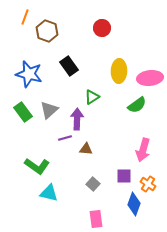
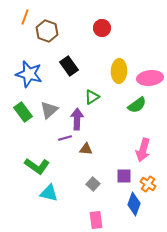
pink rectangle: moved 1 px down
